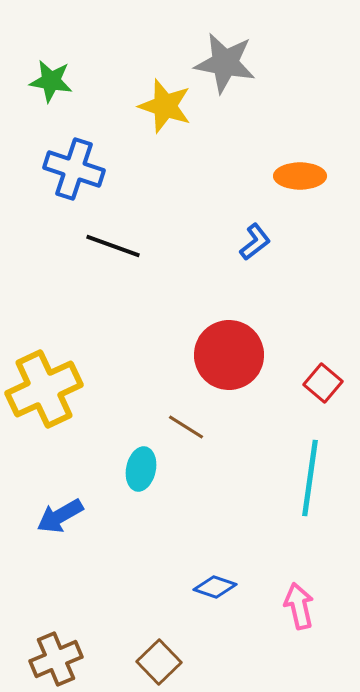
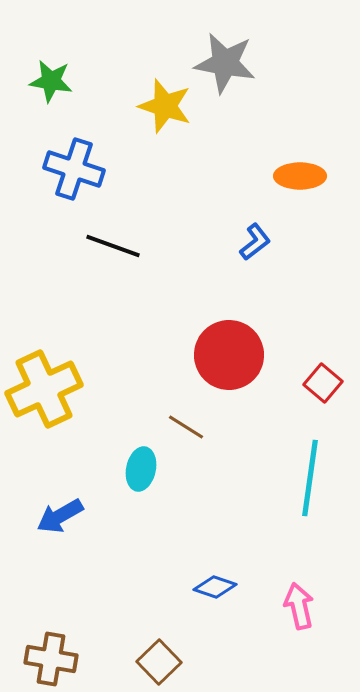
brown cross: moved 5 px left; rotated 33 degrees clockwise
